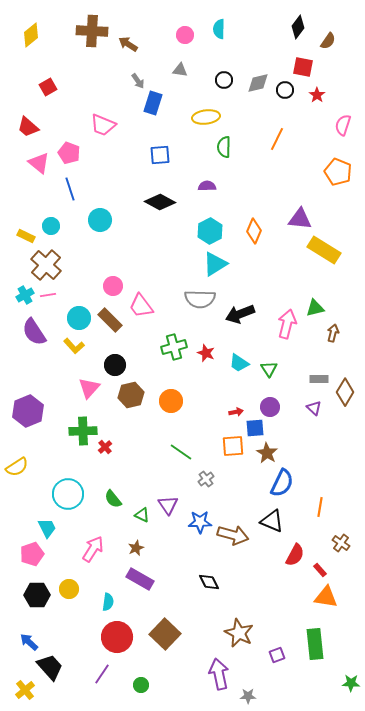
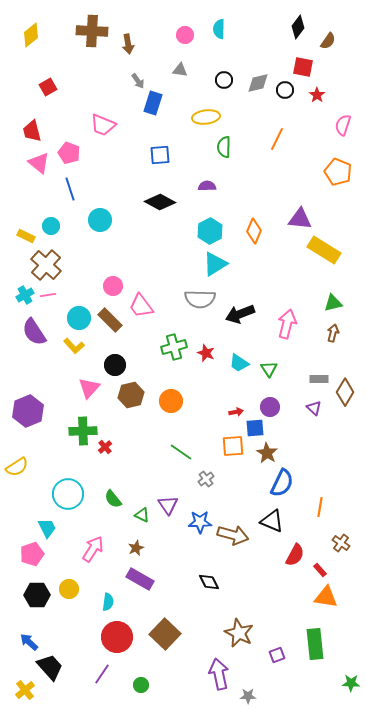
brown arrow at (128, 44): rotated 132 degrees counterclockwise
red trapezoid at (28, 127): moved 4 px right, 4 px down; rotated 35 degrees clockwise
green triangle at (315, 308): moved 18 px right, 5 px up
